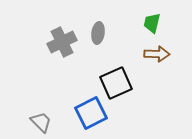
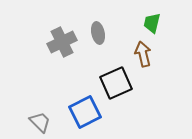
gray ellipse: rotated 20 degrees counterclockwise
brown arrow: moved 14 px left; rotated 105 degrees counterclockwise
blue square: moved 6 px left, 1 px up
gray trapezoid: moved 1 px left
